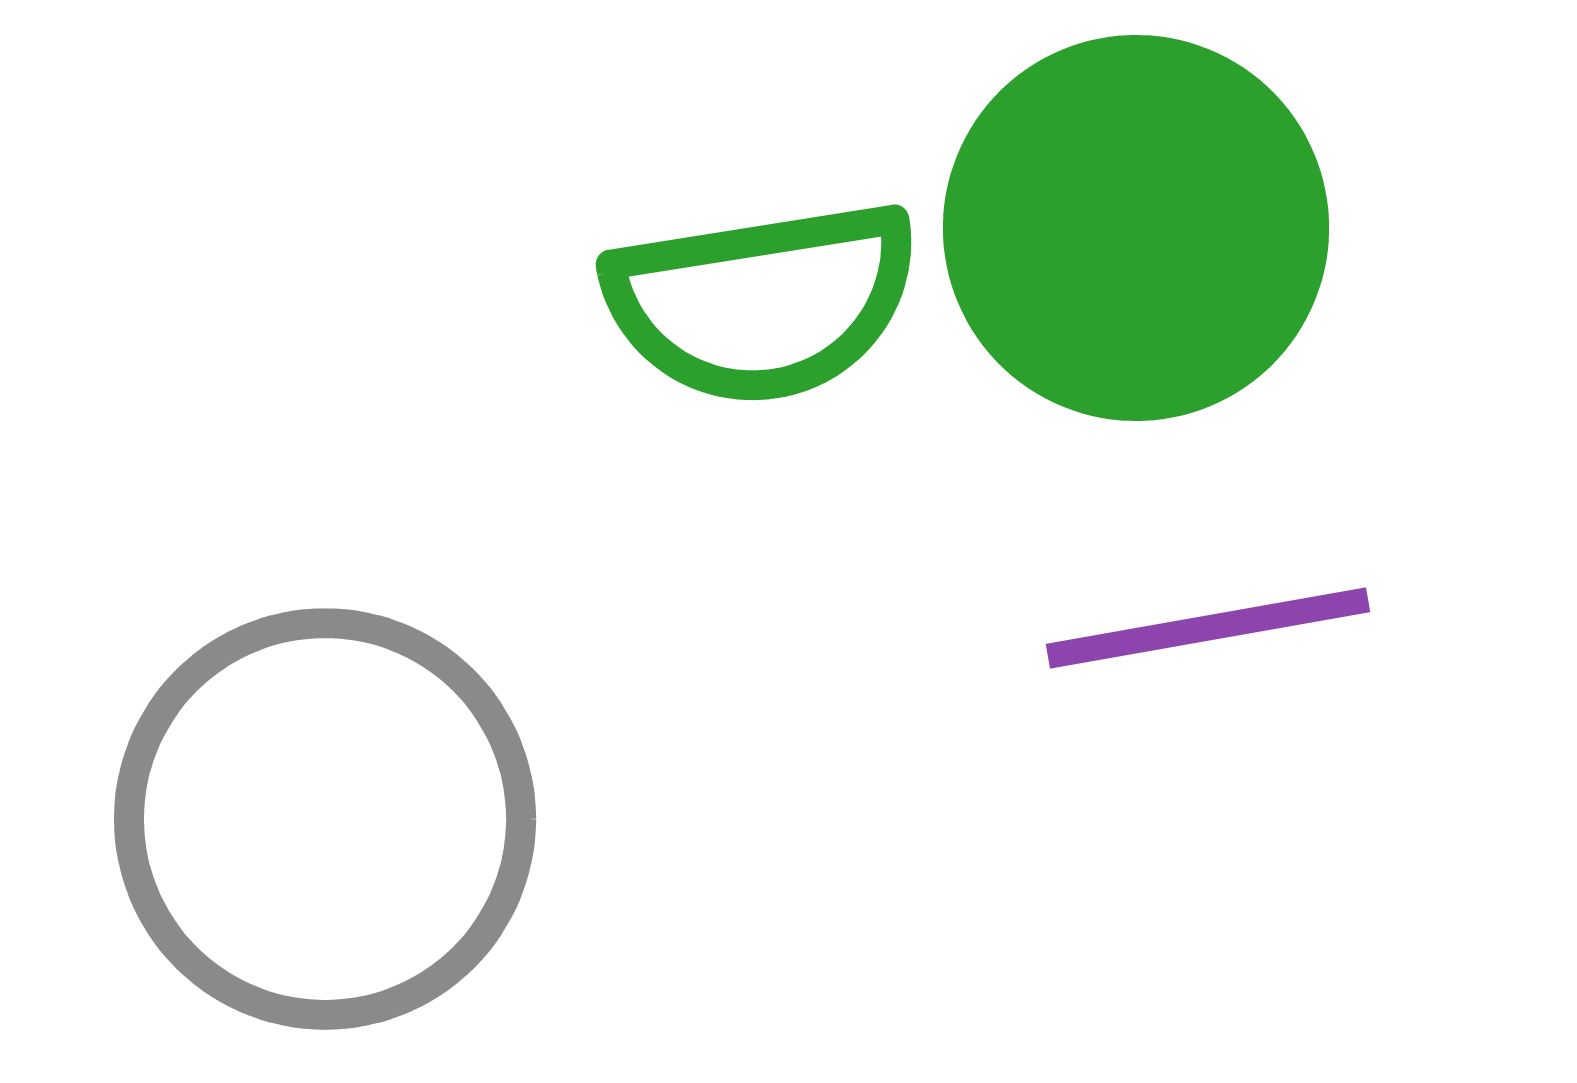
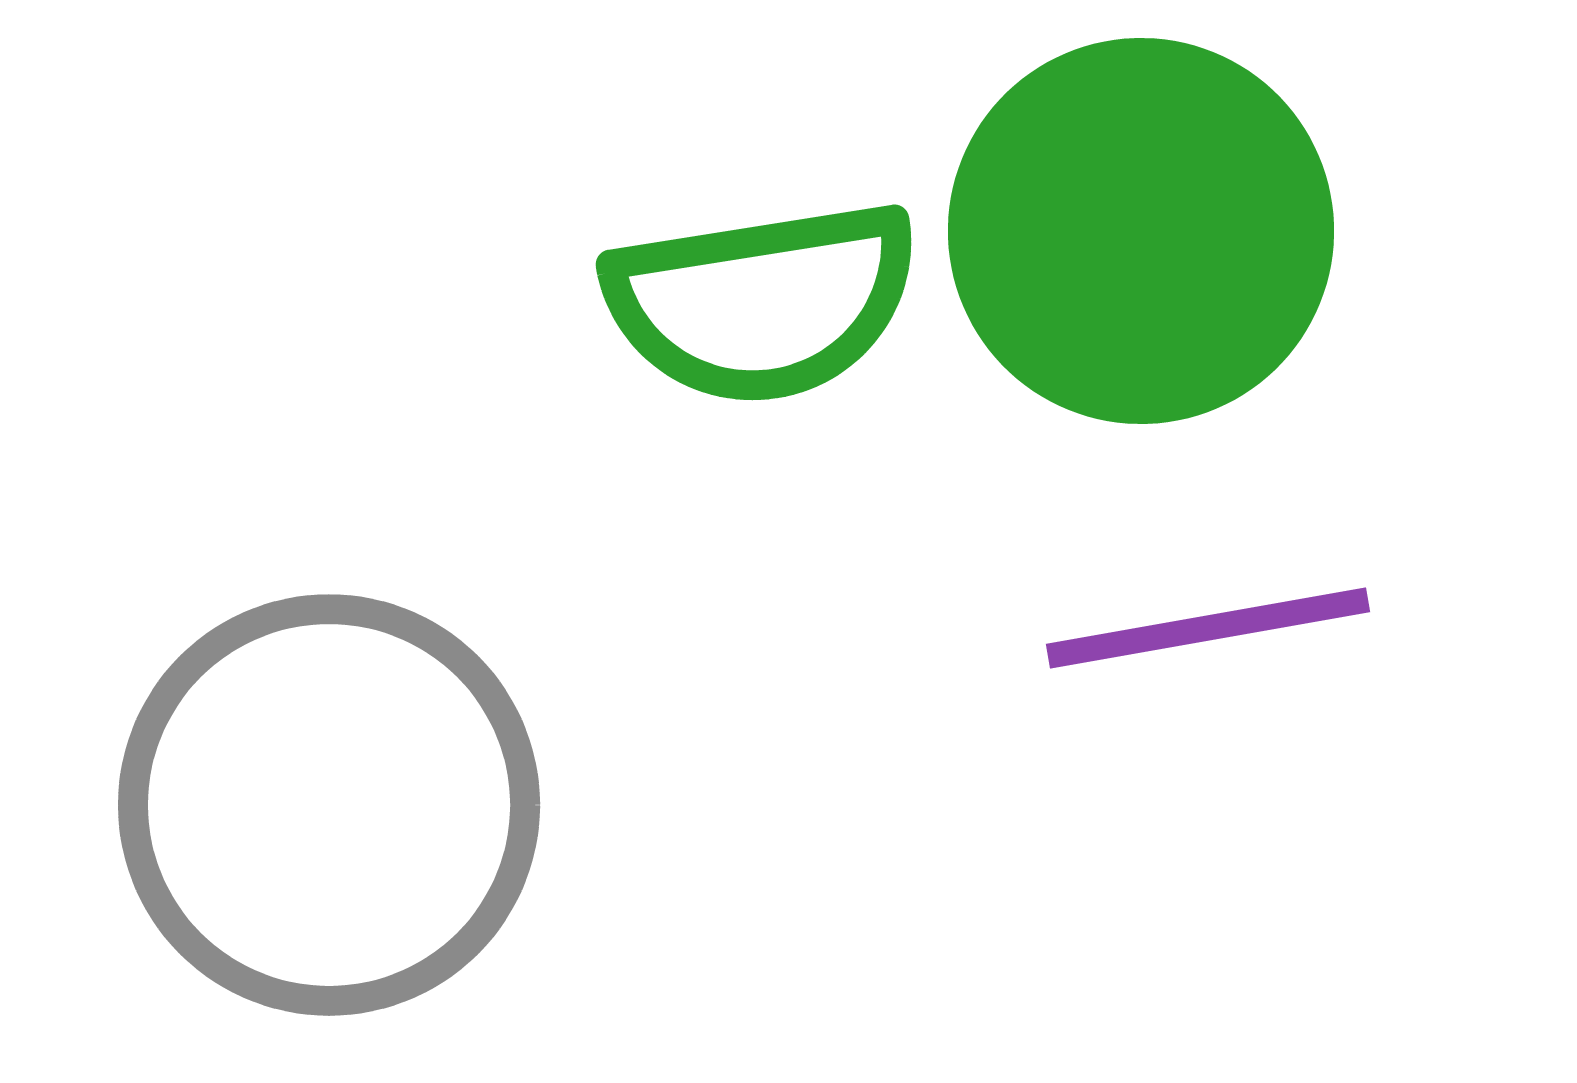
green circle: moved 5 px right, 3 px down
gray circle: moved 4 px right, 14 px up
